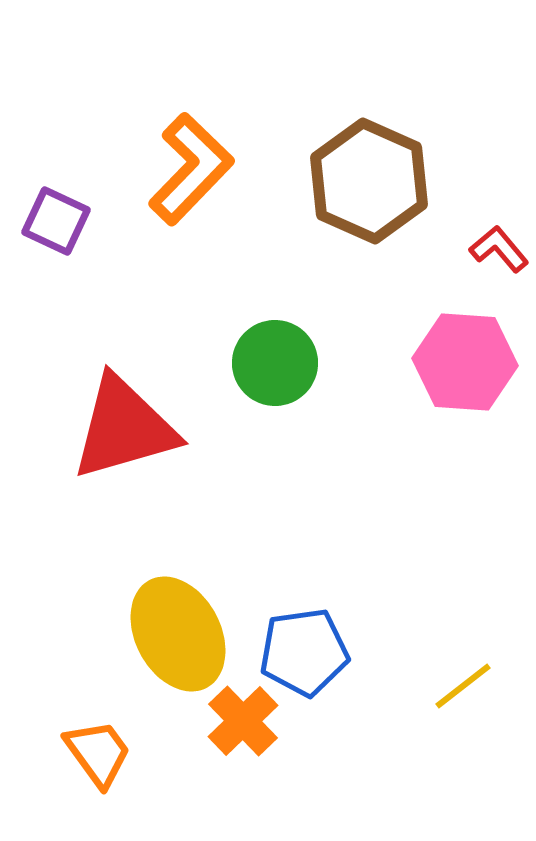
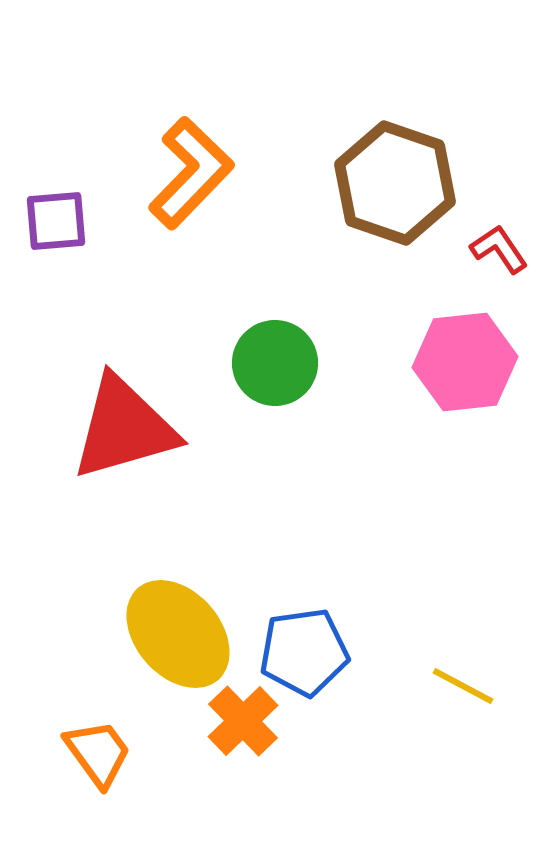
orange L-shape: moved 4 px down
brown hexagon: moved 26 px right, 2 px down; rotated 5 degrees counterclockwise
purple square: rotated 30 degrees counterclockwise
red L-shape: rotated 6 degrees clockwise
pink hexagon: rotated 10 degrees counterclockwise
yellow ellipse: rotated 13 degrees counterclockwise
yellow line: rotated 66 degrees clockwise
